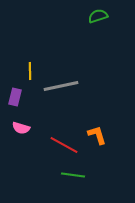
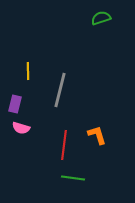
green semicircle: moved 3 px right, 2 px down
yellow line: moved 2 px left
gray line: moved 1 px left, 4 px down; rotated 64 degrees counterclockwise
purple rectangle: moved 7 px down
red line: rotated 68 degrees clockwise
green line: moved 3 px down
